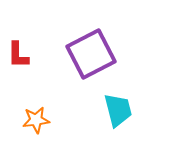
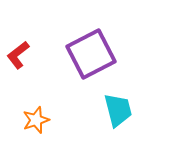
red L-shape: rotated 52 degrees clockwise
orange star: rotated 12 degrees counterclockwise
